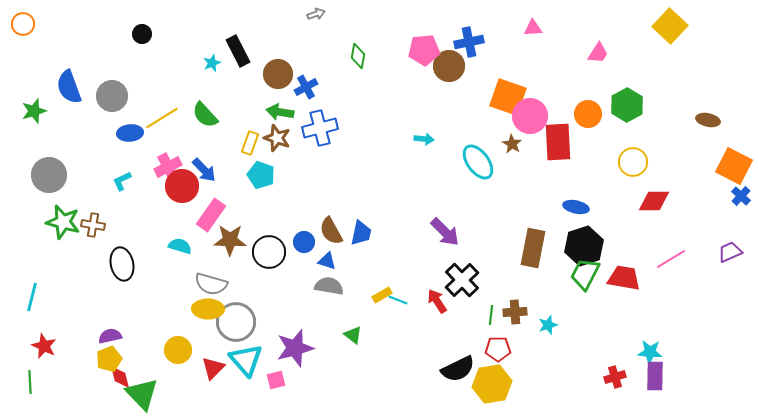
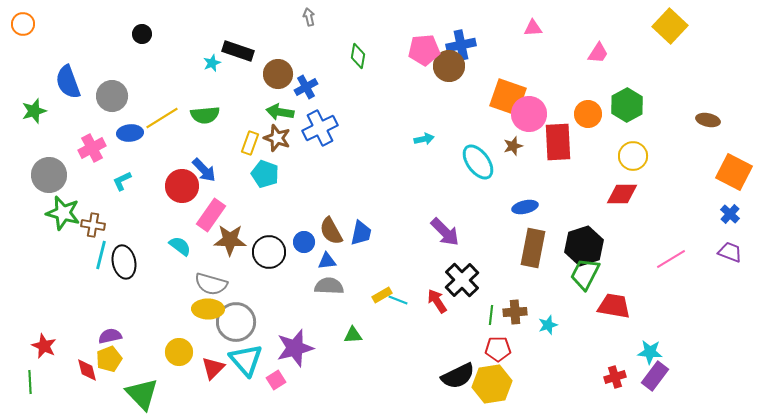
gray arrow at (316, 14): moved 7 px left, 3 px down; rotated 84 degrees counterclockwise
blue cross at (469, 42): moved 8 px left, 3 px down
black rectangle at (238, 51): rotated 44 degrees counterclockwise
blue semicircle at (69, 87): moved 1 px left, 5 px up
green semicircle at (205, 115): rotated 52 degrees counterclockwise
pink circle at (530, 116): moved 1 px left, 2 px up
blue cross at (320, 128): rotated 12 degrees counterclockwise
cyan arrow at (424, 139): rotated 18 degrees counterclockwise
brown star at (512, 144): moved 1 px right, 2 px down; rotated 24 degrees clockwise
yellow circle at (633, 162): moved 6 px up
orange square at (734, 166): moved 6 px down
pink cross at (168, 167): moved 76 px left, 19 px up
cyan pentagon at (261, 175): moved 4 px right, 1 px up
blue cross at (741, 196): moved 11 px left, 18 px down
red diamond at (654, 201): moved 32 px left, 7 px up
blue ellipse at (576, 207): moved 51 px left; rotated 25 degrees counterclockwise
green star at (63, 222): moved 9 px up
cyan semicircle at (180, 246): rotated 20 degrees clockwise
purple trapezoid at (730, 252): rotated 45 degrees clockwise
blue triangle at (327, 261): rotated 24 degrees counterclockwise
black ellipse at (122, 264): moved 2 px right, 2 px up
red trapezoid at (624, 278): moved 10 px left, 28 px down
gray semicircle at (329, 286): rotated 8 degrees counterclockwise
cyan line at (32, 297): moved 69 px right, 42 px up
green triangle at (353, 335): rotated 42 degrees counterclockwise
yellow circle at (178, 350): moved 1 px right, 2 px down
black semicircle at (458, 369): moved 7 px down
purple rectangle at (655, 376): rotated 36 degrees clockwise
red diamond at (120, 377): moved 33 px left, 7 px up
pink square at (276, 380): rotated 18 degrees counterclockwise
